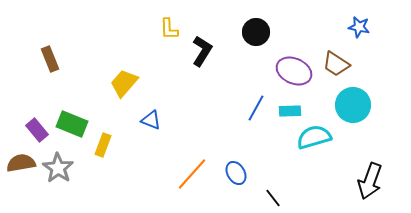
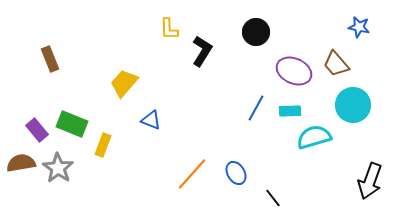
brown trapezoid: rotated 16 degrees clockwise
